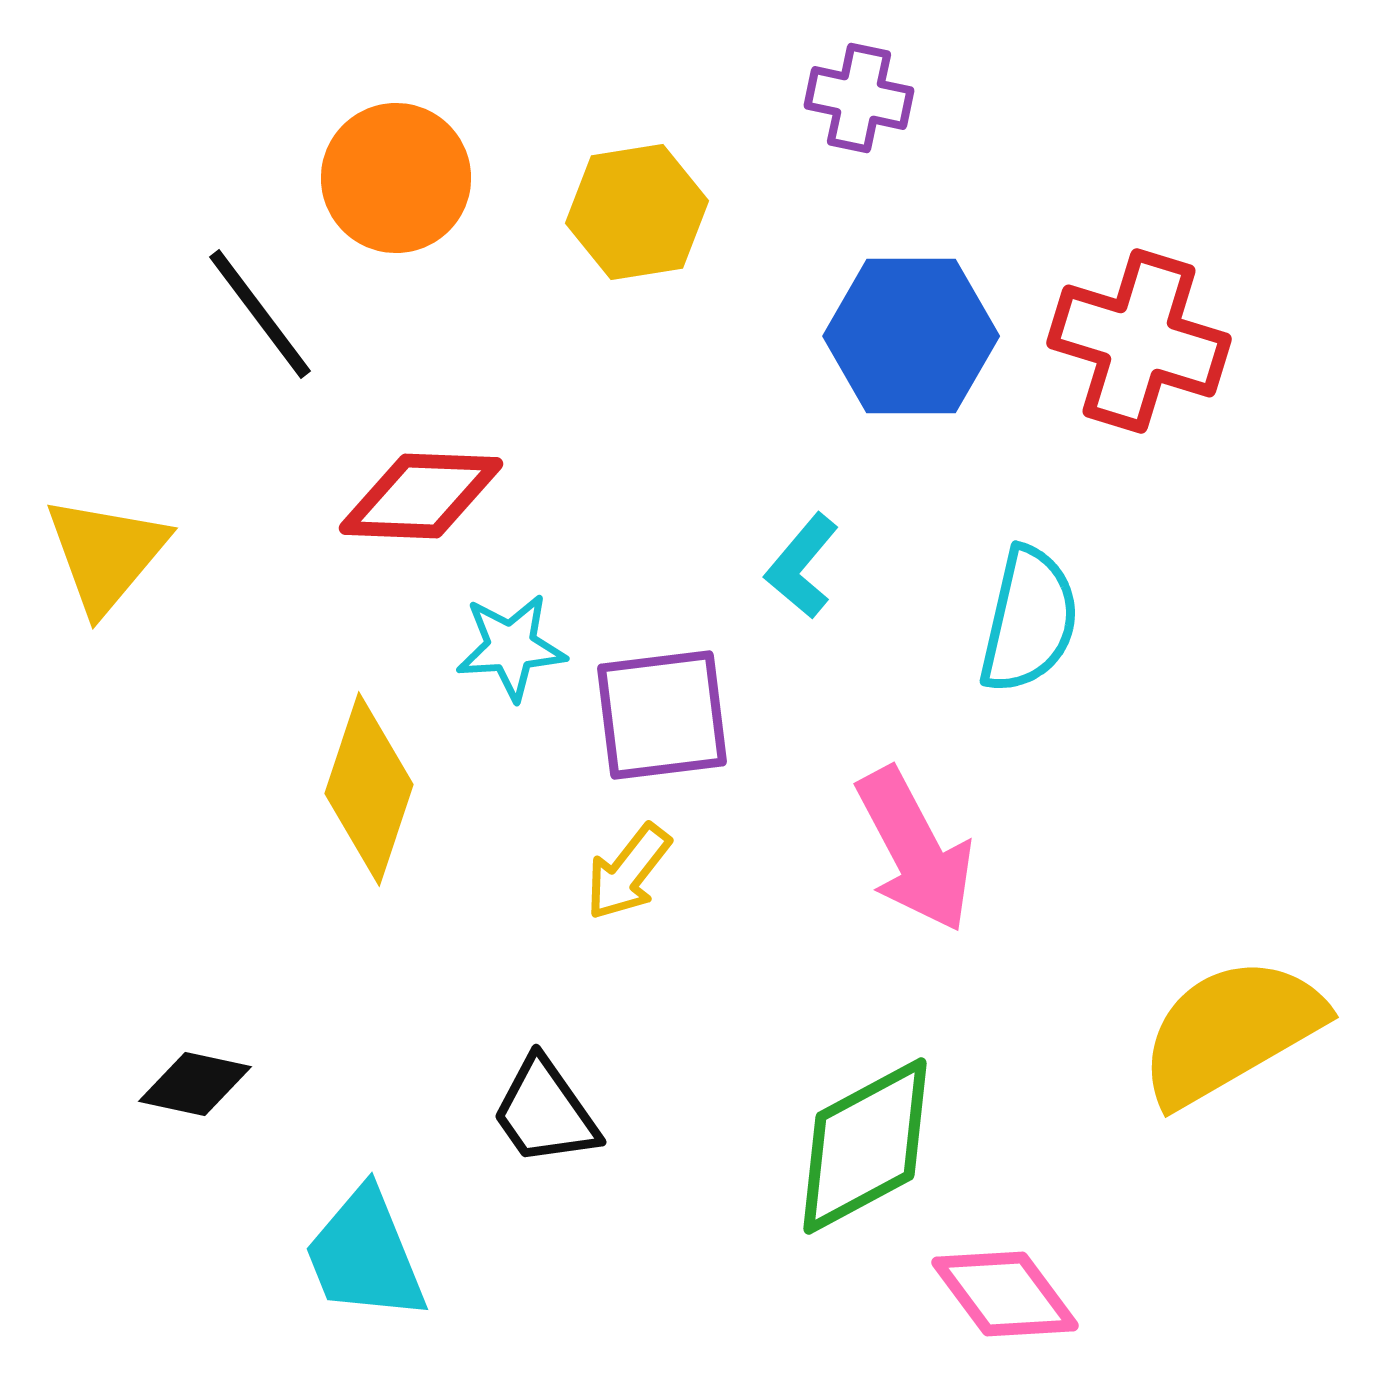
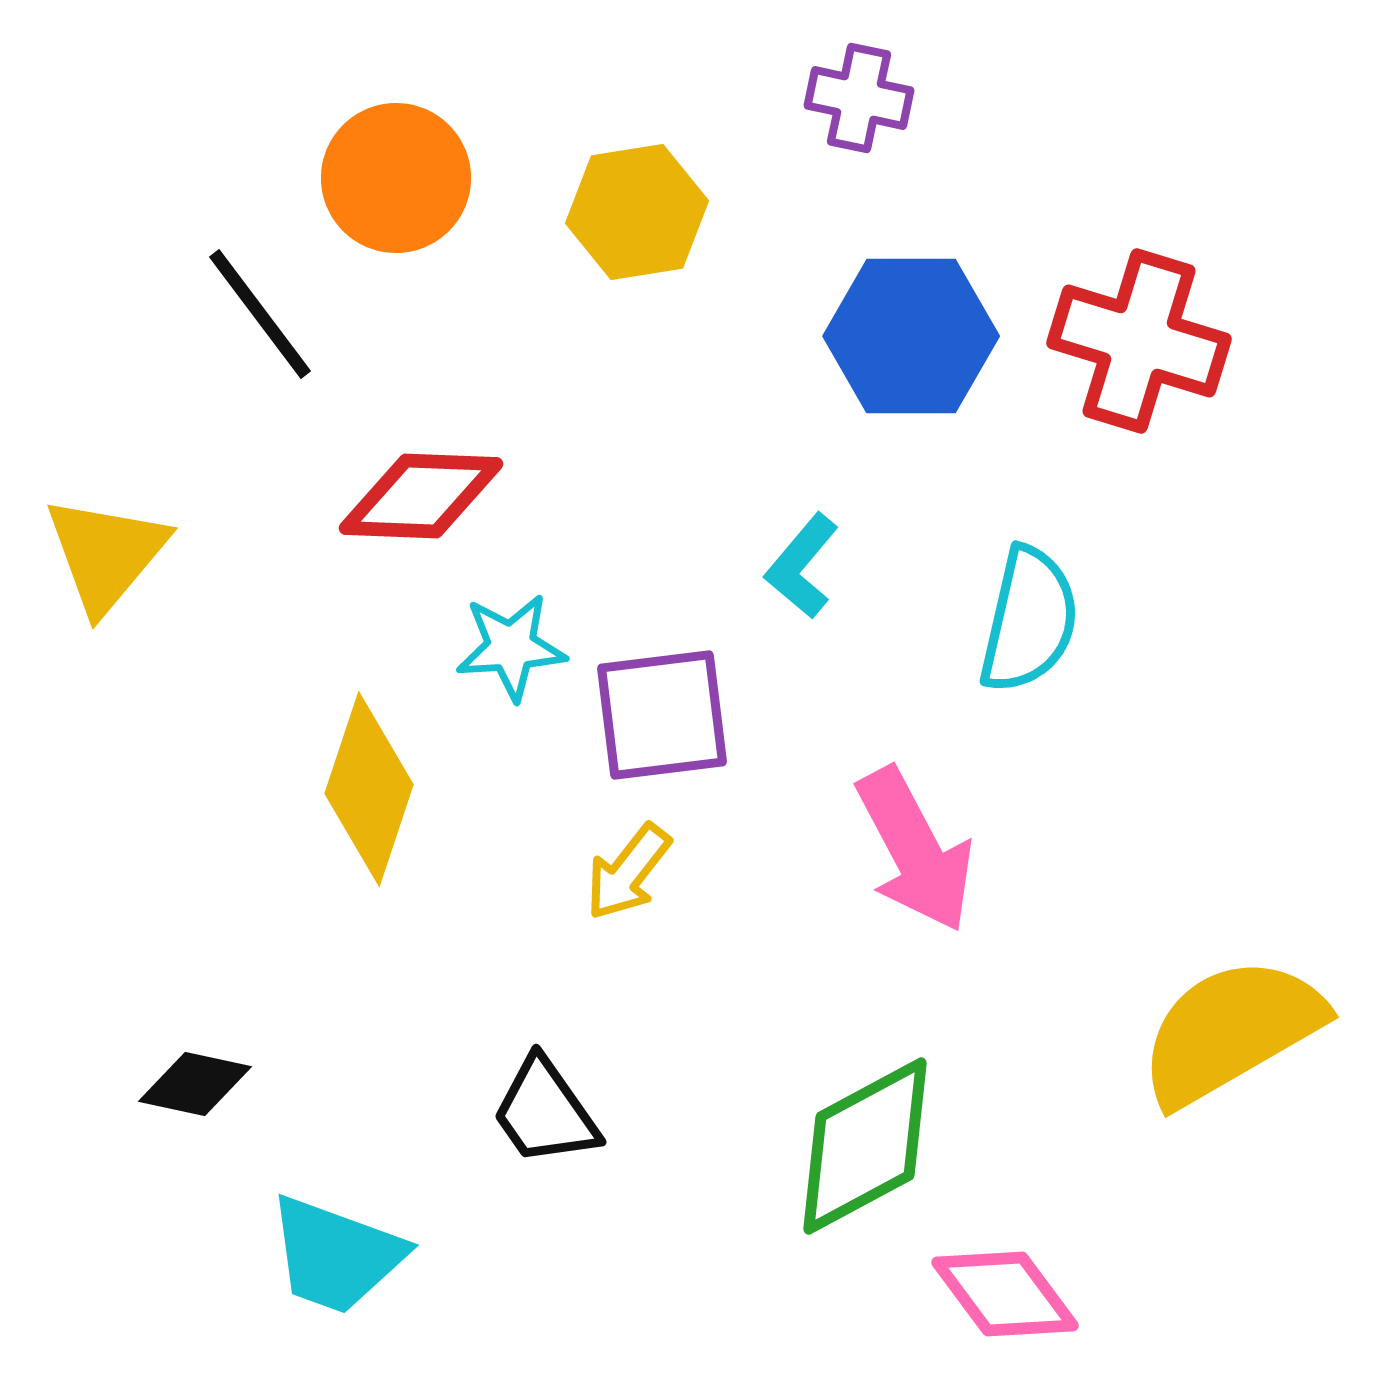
cyan trapezoid: moved 29 px left; rotated 48 degrees counterclockwise
